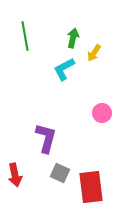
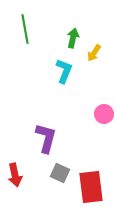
green line: moved 7 px up
cyan L-shape: moved 2 px down; rotated 140 degrees clockwise
pink circle: moved 2 px right, 1 px down
